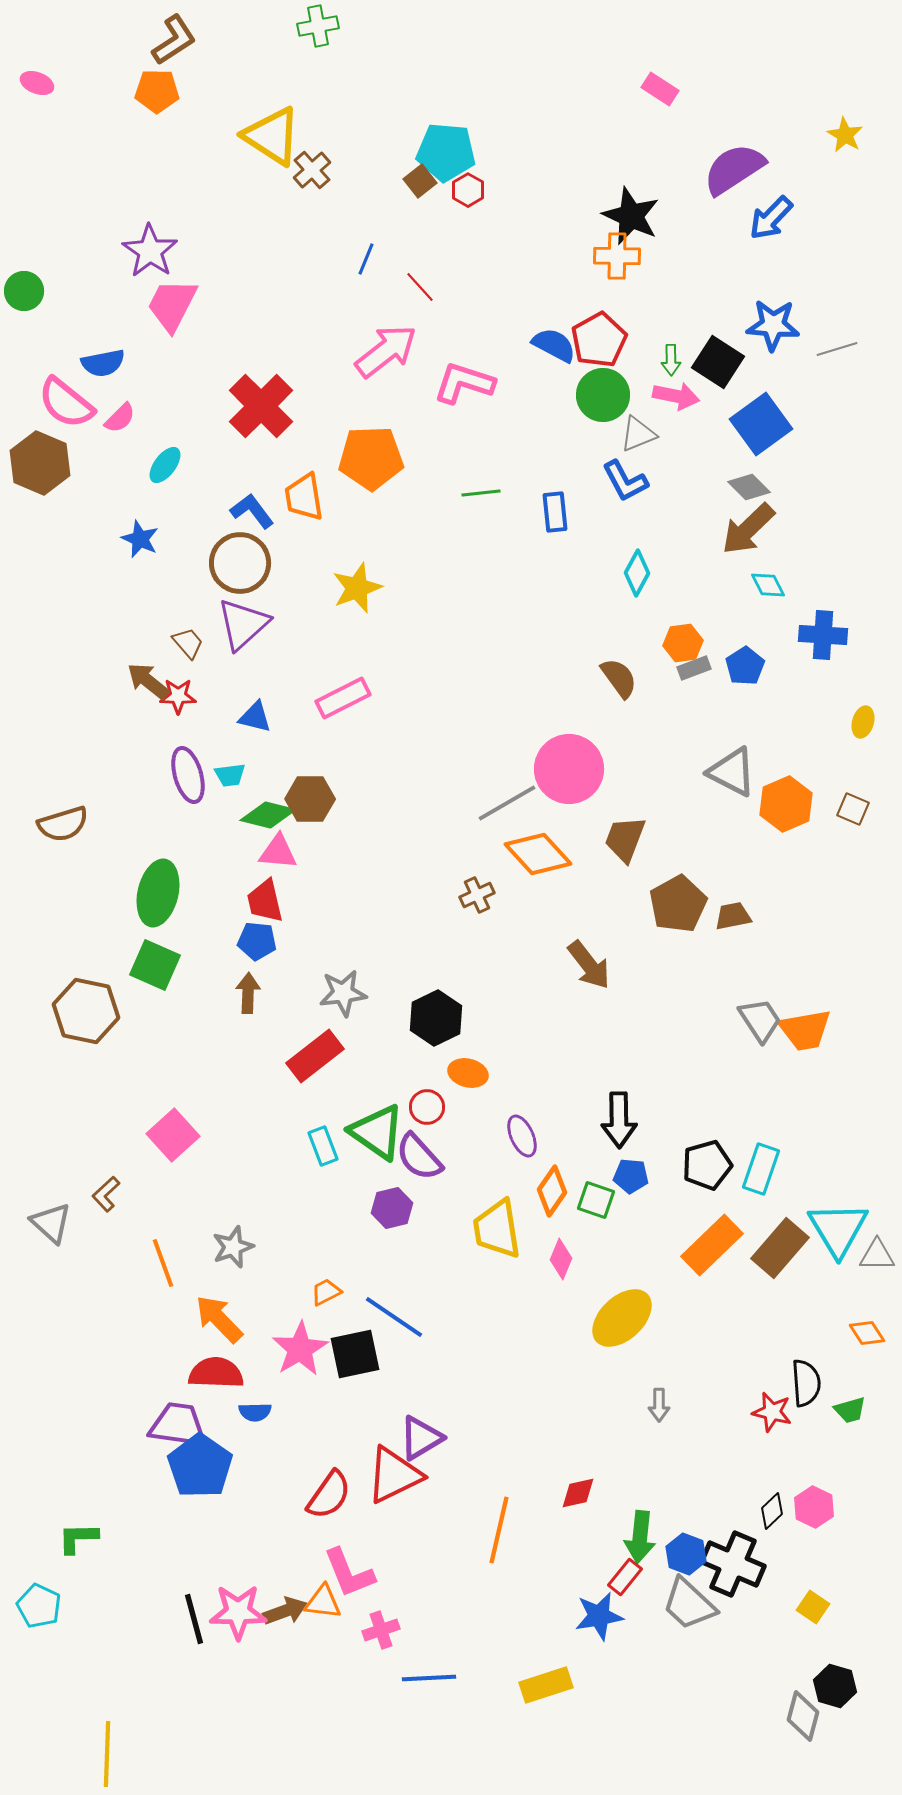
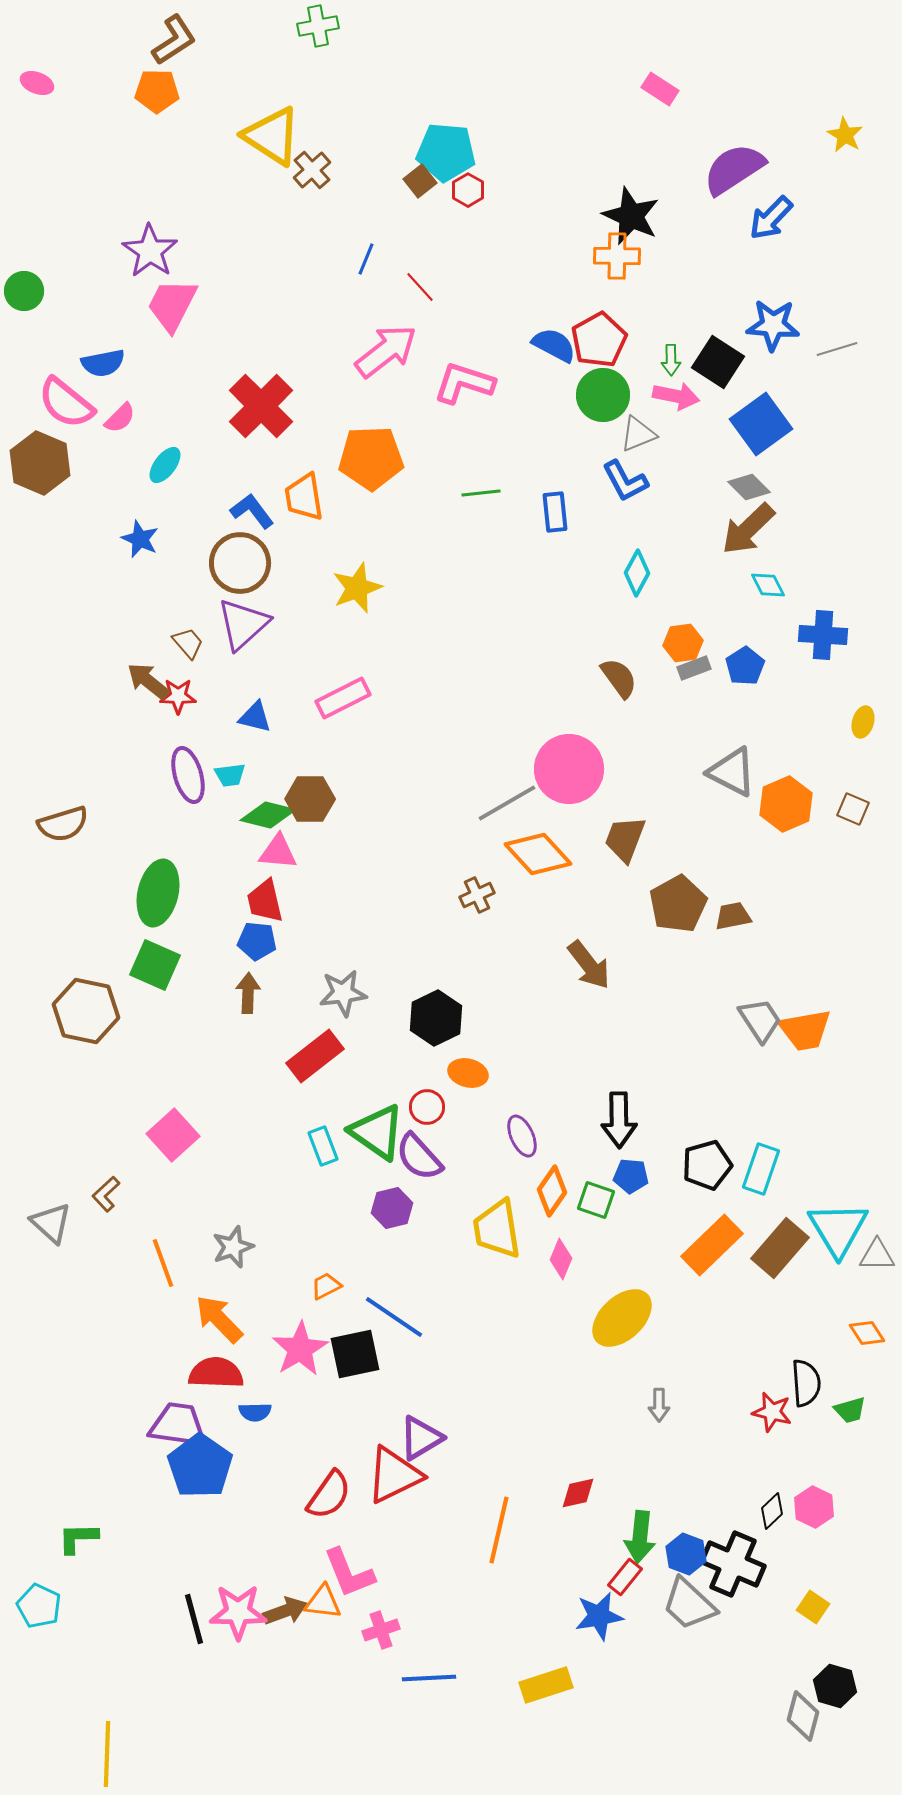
orange trapezoid at (326, 1292): moved 6 px up
